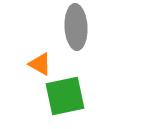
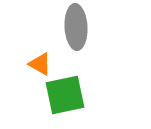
green square: moved 1 px up
